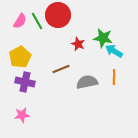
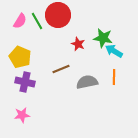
yellow pentagon: rotated 20 degrees counterclockwise
